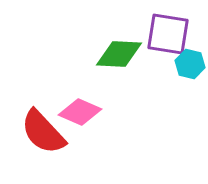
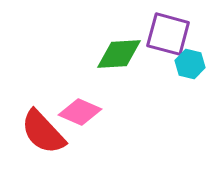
purple square: rotated 6 degrees clockwise
green diamond: rotated 6 degrees counterclockwise
